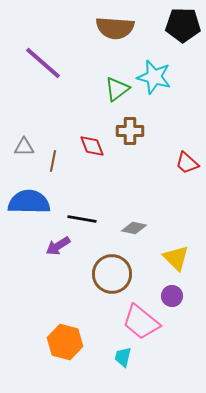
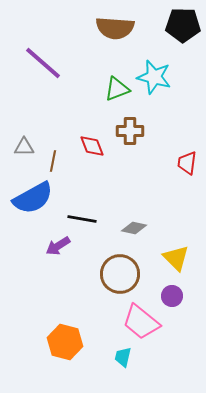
green triangle: rotated 16 degrees clockwise
red trapezoid: rotated 55 degrees clockwise
blue semicircle: moved 4 px right, 4 px up; rotated 150 degrees clockwise
brown circle: moved 8 px right
